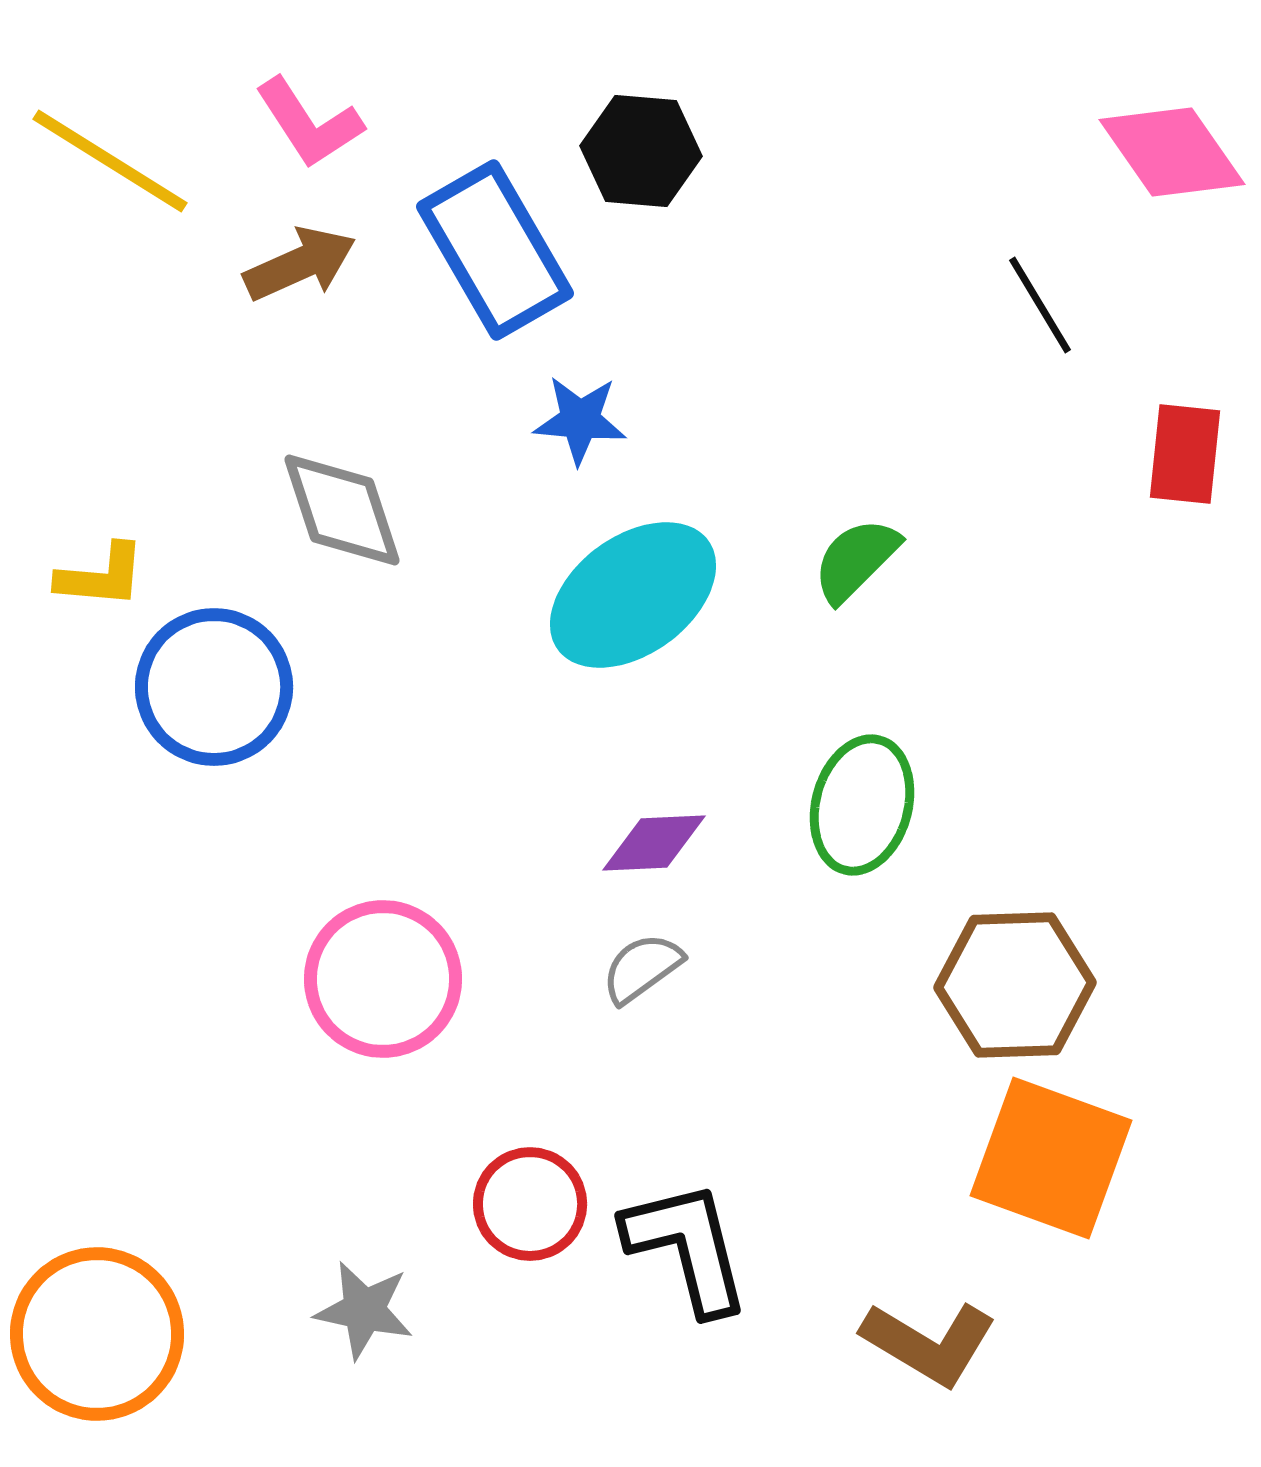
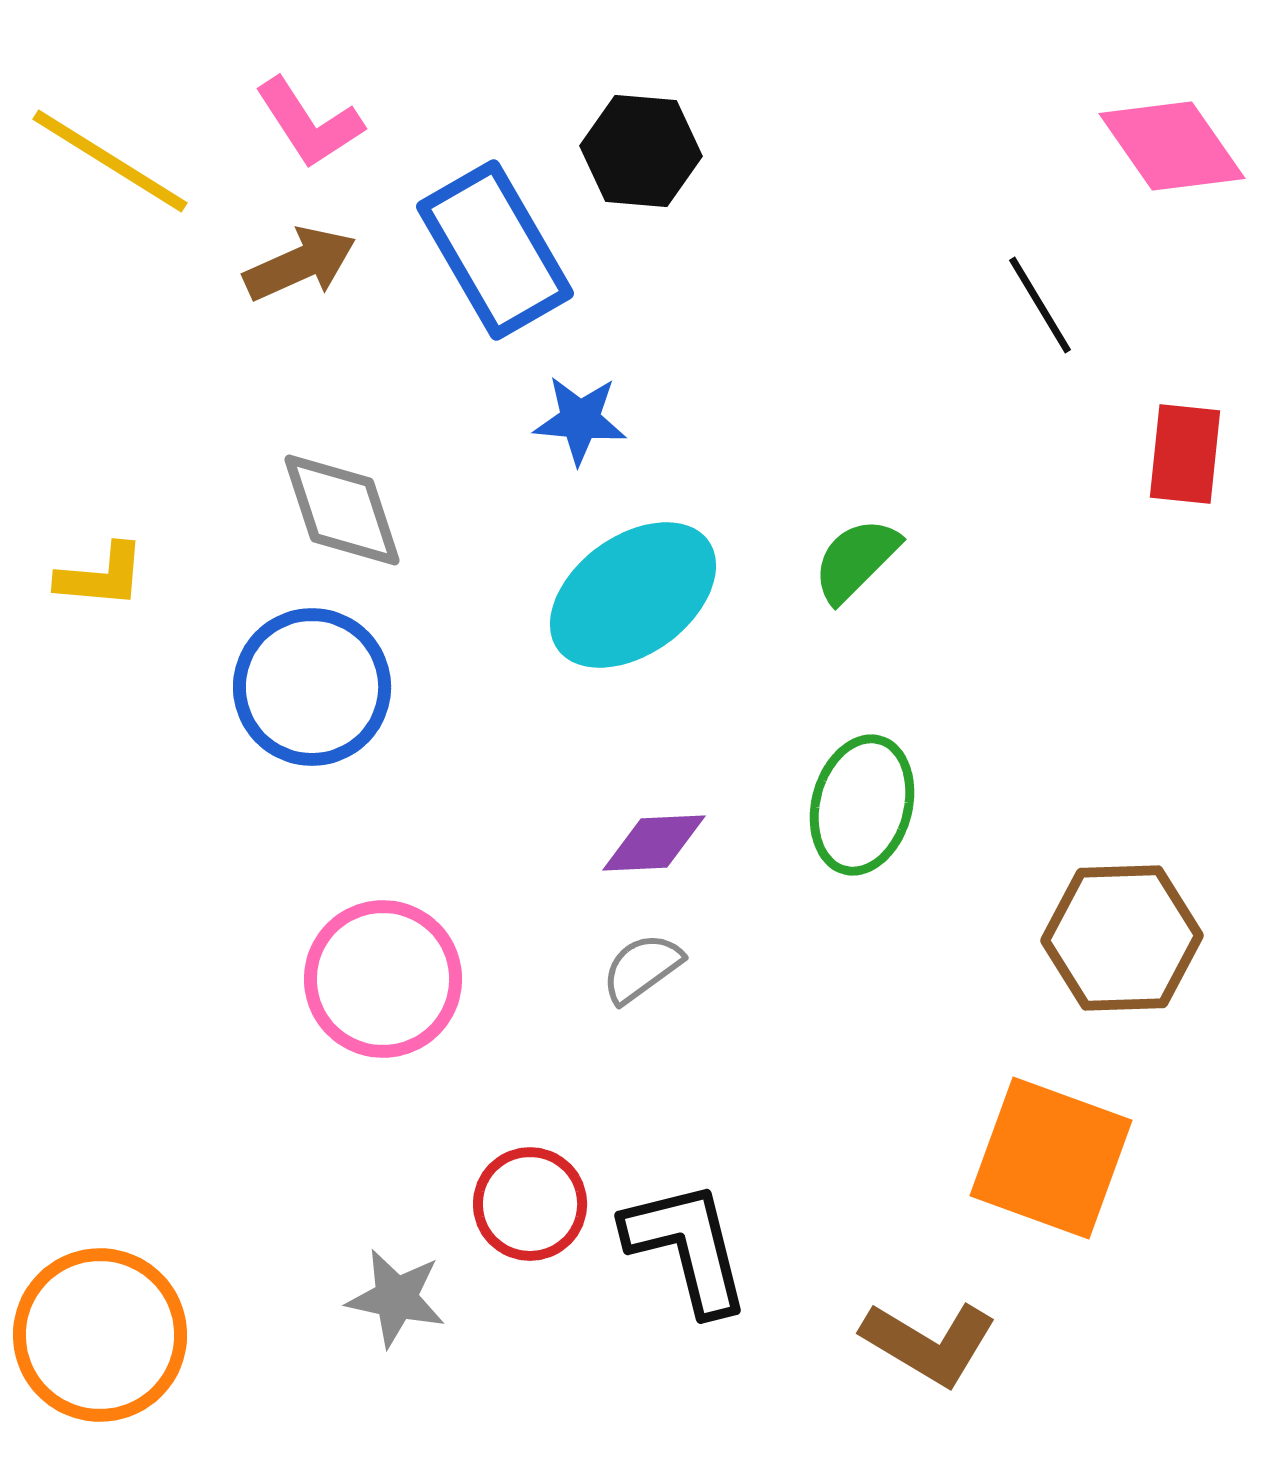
pink diamond: moved 6 px up
blue circle: moved 98 px right
brown hexagon: moved 107 px right, 47 px up
gray star: moved 32 px right, 12 px up
orange circle: moved 3 px right, 1 px down
